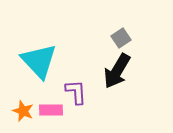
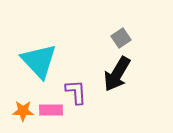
black arrow: moved 3 px down
orange star: rotated 20 degrees counterclockwise
